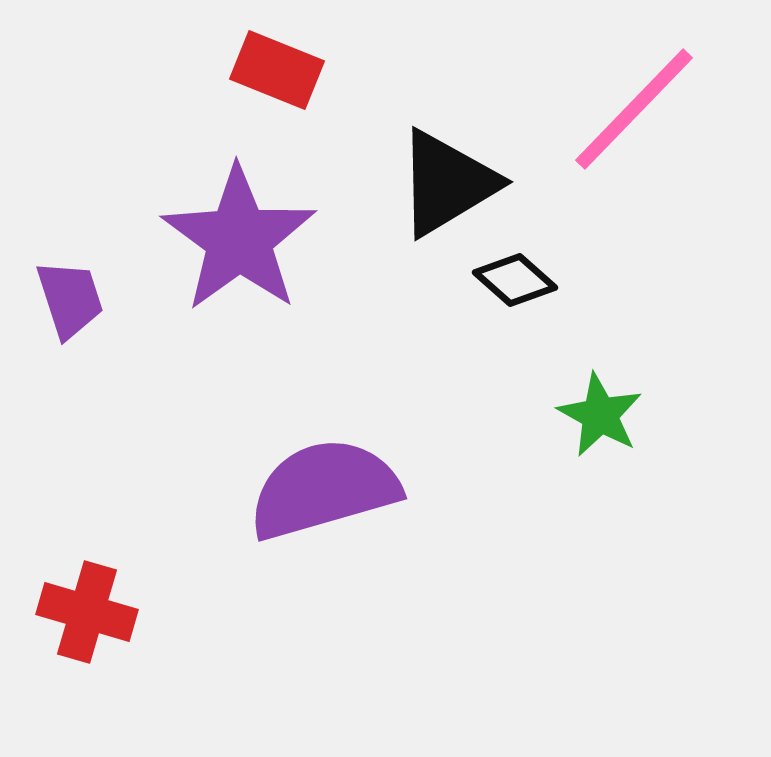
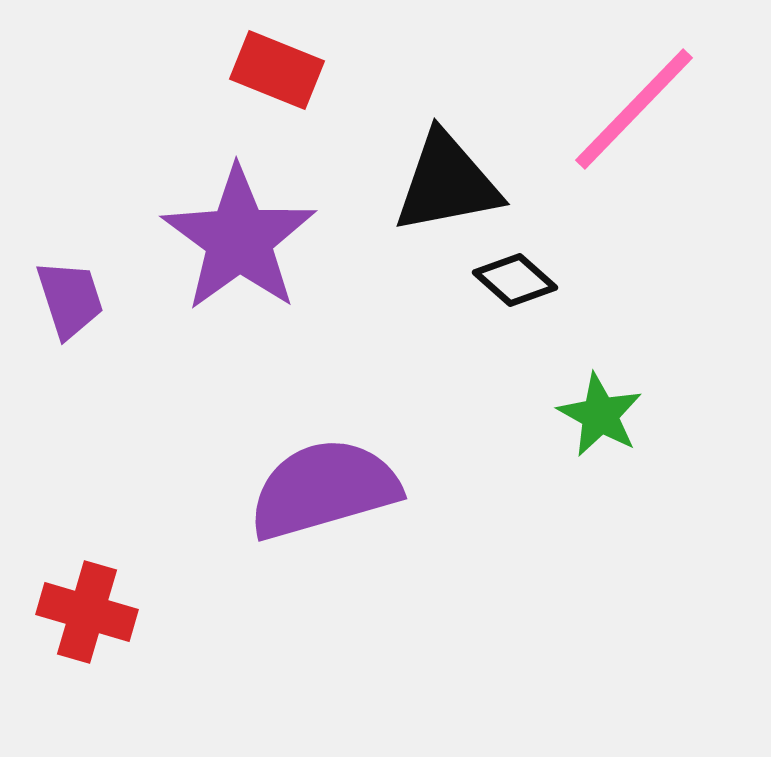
black triangle: rotated 20 degrees clockwise
